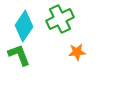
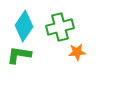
green cross: moved 8 px down; rotated 12 degrees clockwise
green L-shape: rotated 60 degrees counterclockwise
